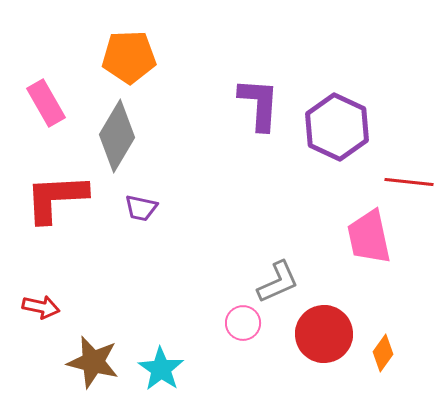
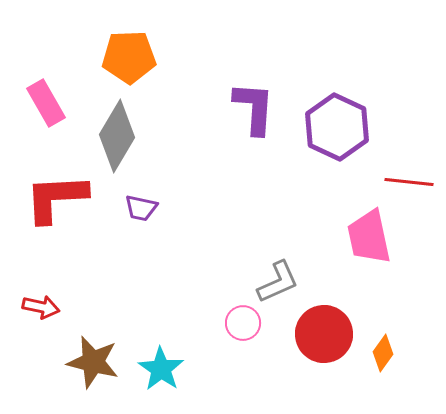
purple L-shape: moved 5 px left, 4 px down
